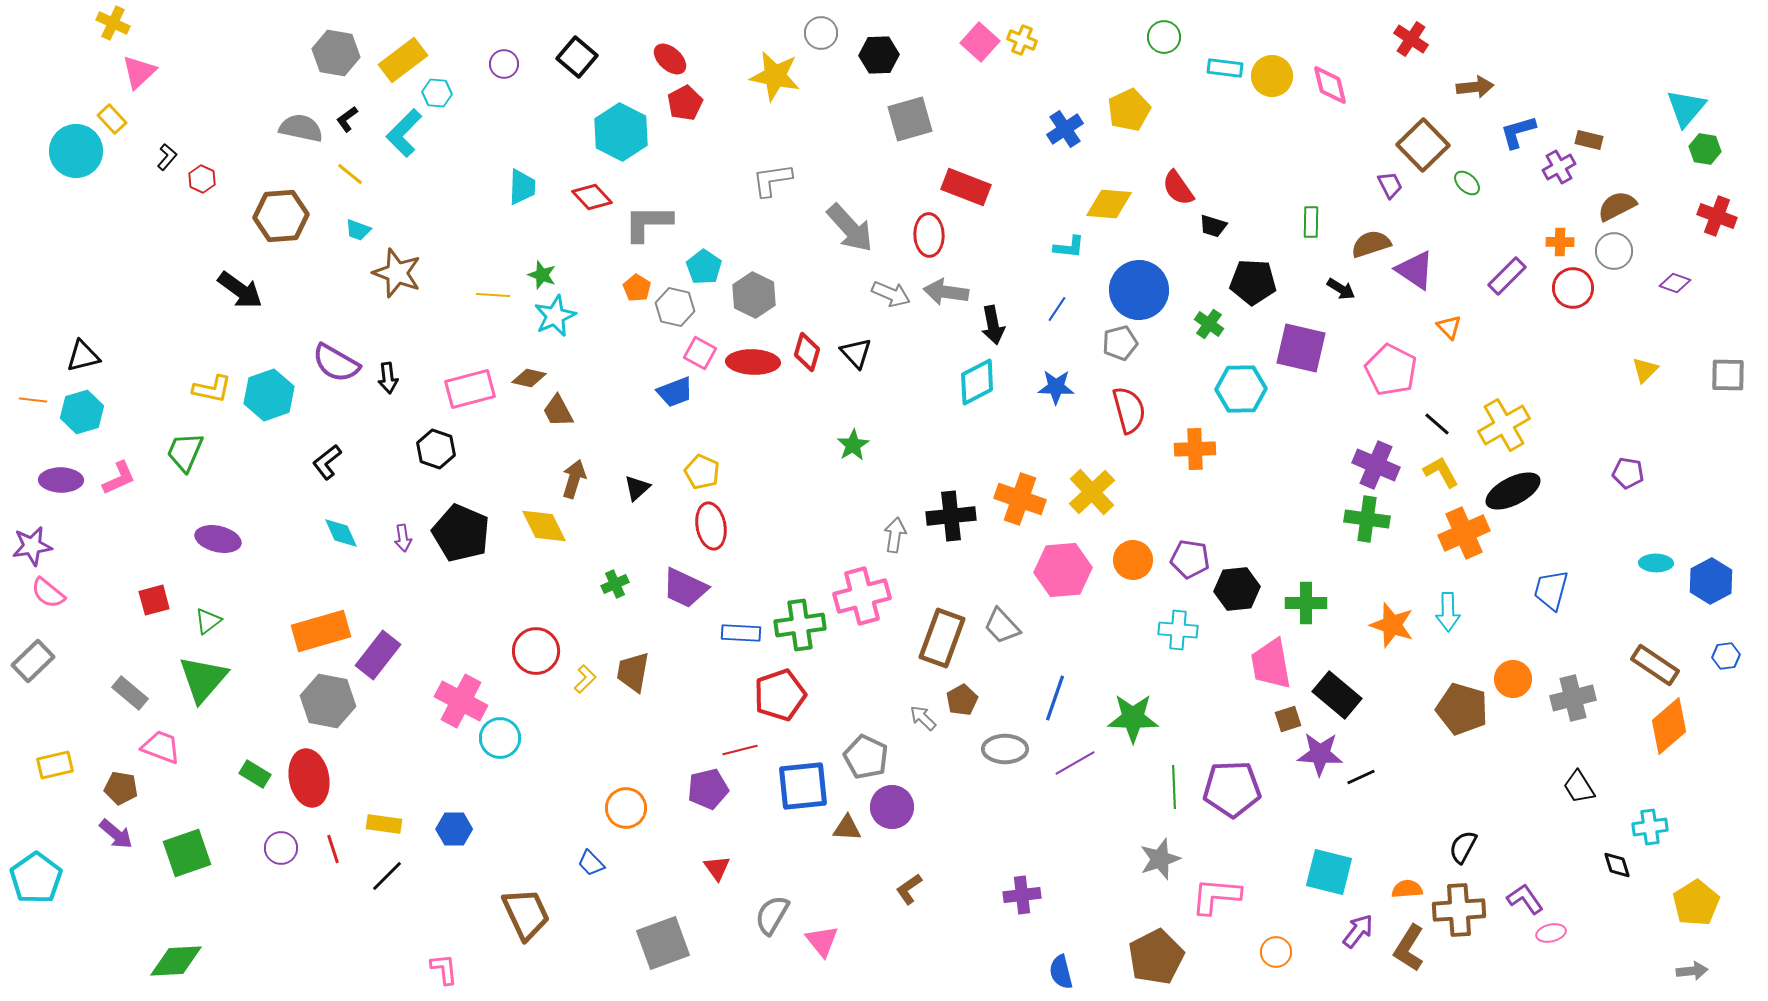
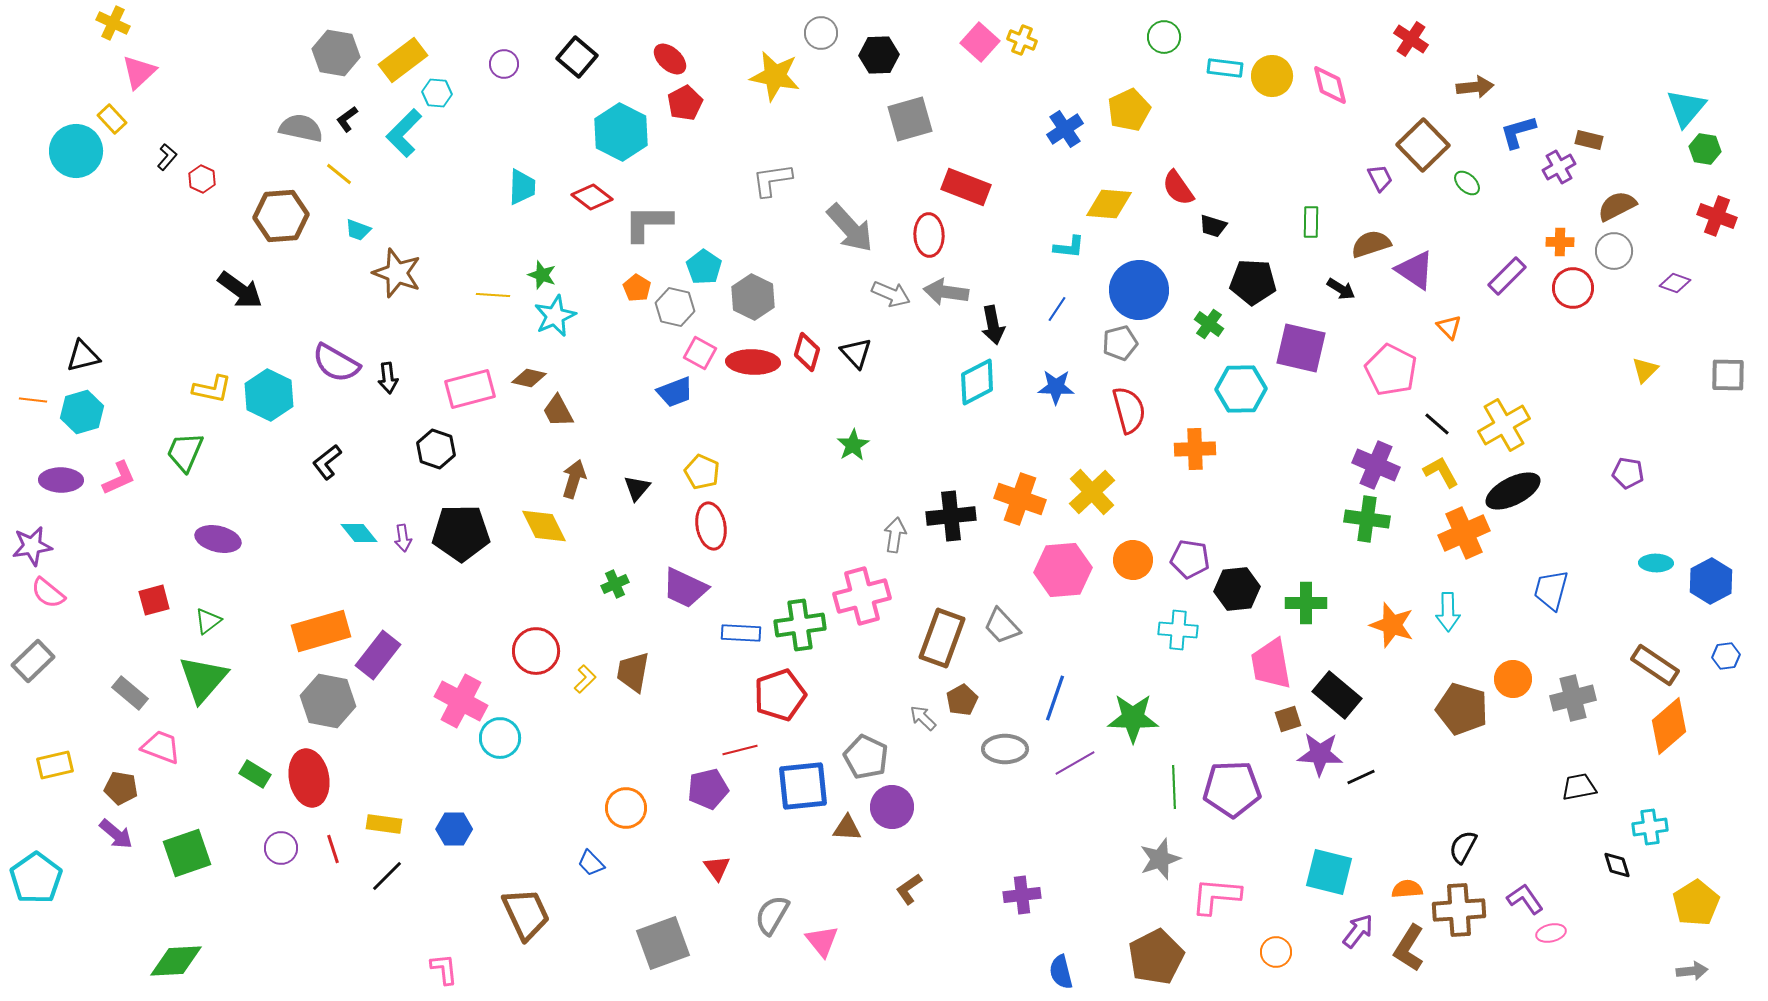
yellow line at (350, 174): moved 11 px left
purple trapezoid at (1390, 185): moved 10 px left, 7 px up
red diamond at (592, 197): rotated 9 degrees counterclockwise
gray hexagon at (754, 295): moved 1 px left, 2 px down
cyan hexagon at (269, 395): rotated 15 degrees counterclockwise
black triangle at (637, 488): rotated 8 degrees counterclockwise
cyan diamond at (341, 533): moved 18 px right; rotated 15 degrees counterclockwise
black pentagon at (461, 533): rotated 24 degrees counterclockwise
black trapezoid at (1579, 787): rotated 111 degrees clockwise
